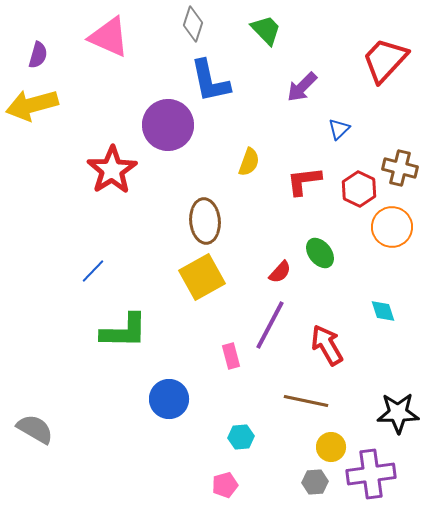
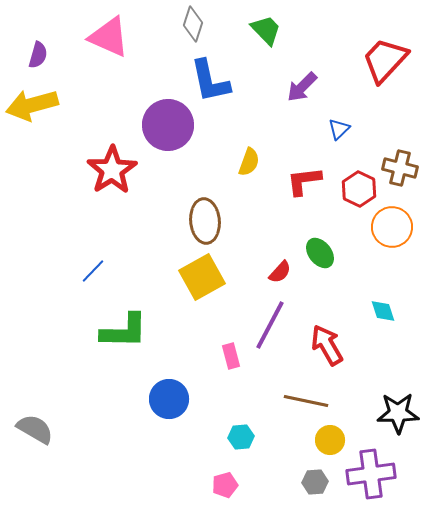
yellow circle: moved 1 px left, 7 px up
